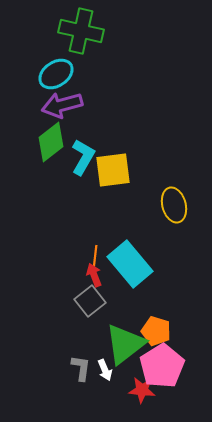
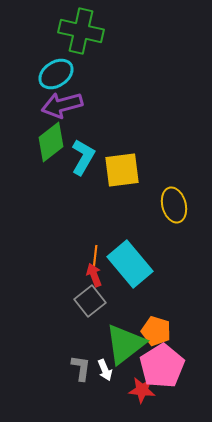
yellow square: moved 9 px right
